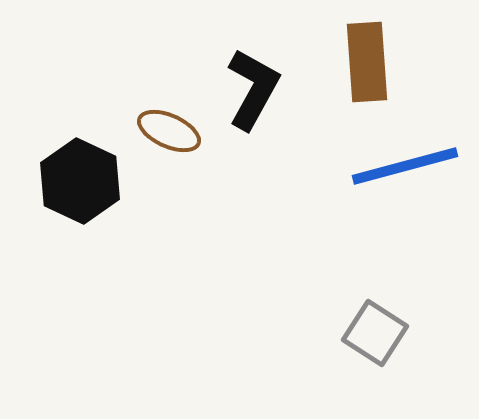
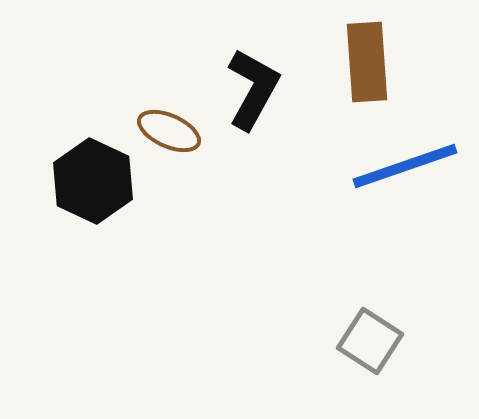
blue line: rotated 4 degrees counterclockwise
black hexagon: moved 13 px right
gray square: moved 5 px left, 8 px down
